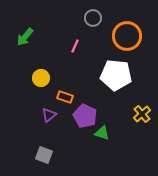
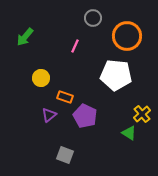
green triangle: moved 27 px right; rotated 14 degrees clockwise
gray square: moved 21 px right
